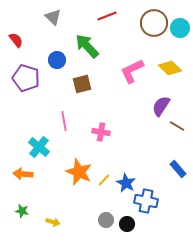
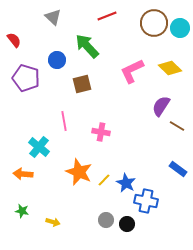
red semicircle: moved 2 px left
blue rectangle: rotated 12 degrees counterclockwise
